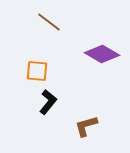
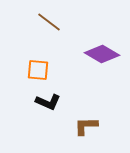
orange square: moved 1 px right, 1 px up
black L-shape: rotated 75 degrees clockwise
brown L-shape: rotated 15 degrees clockwise
